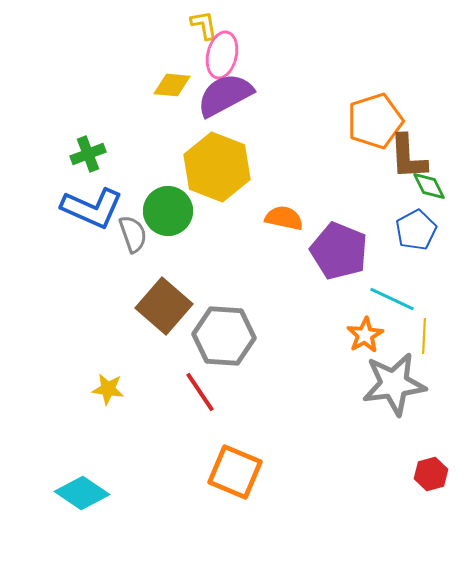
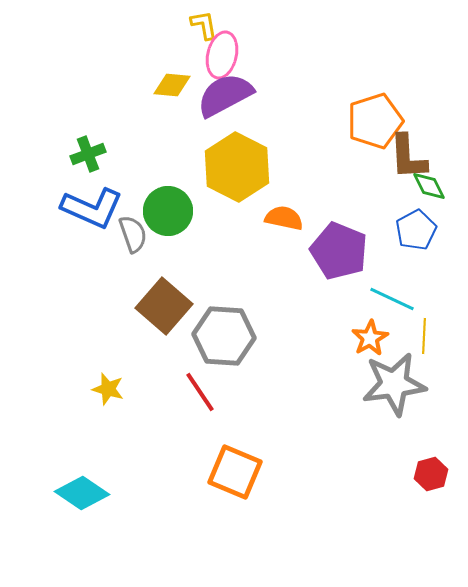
yellow hexagon: moved 20 px right; rotated 6 degrees clockwise
orange star: moved 5 px right, 3 px down
yellow star: rotated 8 degrees clockwise
